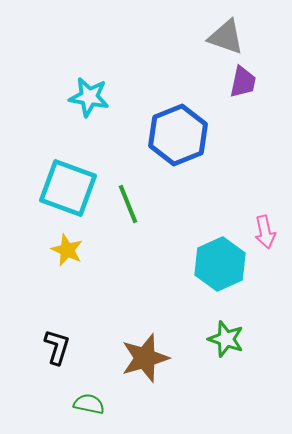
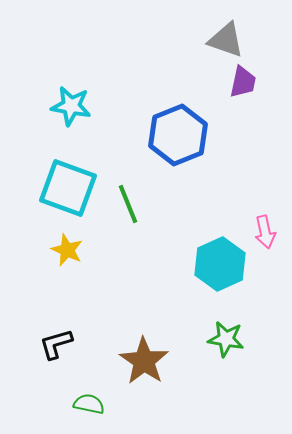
gray triangle: moved 3 px down
cyan star: moved 18 px left, 9 px down
green star: rotated 9 degrees counterclockwise
black L-shape: moved 1 px left, 3 px up; rotated 123 degrees counterclockwise
brown star: moved 1 px left, 3 px down; rotated 21 degrees counterclockwise
